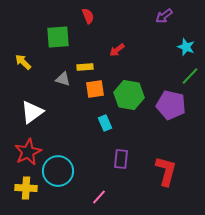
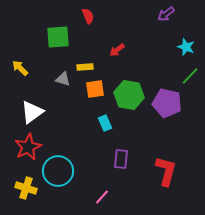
purple arrow: moved 2 px right, 2 px up
yellow arrow: moved 3 px left, 6 px down
purple pentagon: moved 4 px left, 2 px up
red star: moved 5 px up
yellow cross: rotated 15 degrees clockwise
pink line: moved 3 px right
